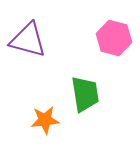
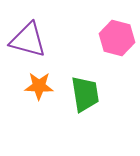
pink hexagon: moved 3 px right
orange star: moved 6 px left, 34 px up; rotated 8 degrees clockwise
